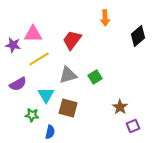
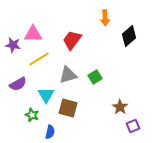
black diamond: moved 9 px left
green star: rotated 16 degrees clockwise
